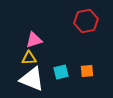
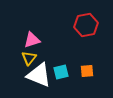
red hexagon: moved 4 px down
pink triangle: moved 2 px left
yellow triangle: rotated 49 degrees counterclockwise
white triangle: moved 7 px right, 4 px up
